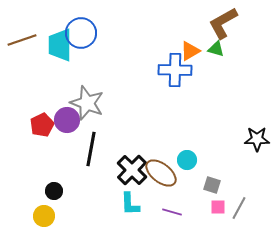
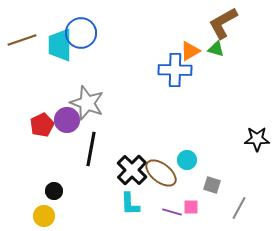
pink square: moved 27 px left
